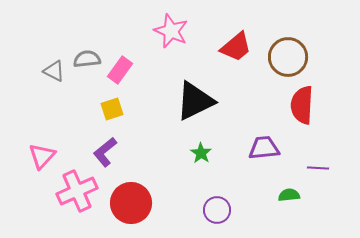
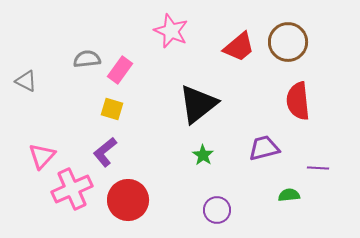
red trapezoid: moved 3 px right
brown circle: moved 15 px up
gray triangle: moved 28 px left, 10 px down
black triangle: moved 3 px right, 3 px down; rotated 12 degrees counterclockwise
red semicircle: moved 4 px left, 4 px up; rotated 9 degrees counterclockwise
yellow square: rotated 35 degrees clockwise
purple trapezoid: rotated 8 degrees counterclockwise
green star: moved 2 px right, 2 px down
pink cross: moved 5 px left, 2 px up
red circle: moved 3 px left, 3 px up
